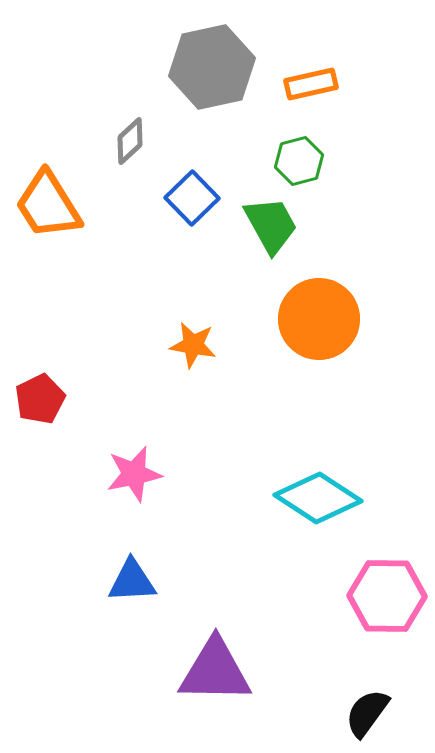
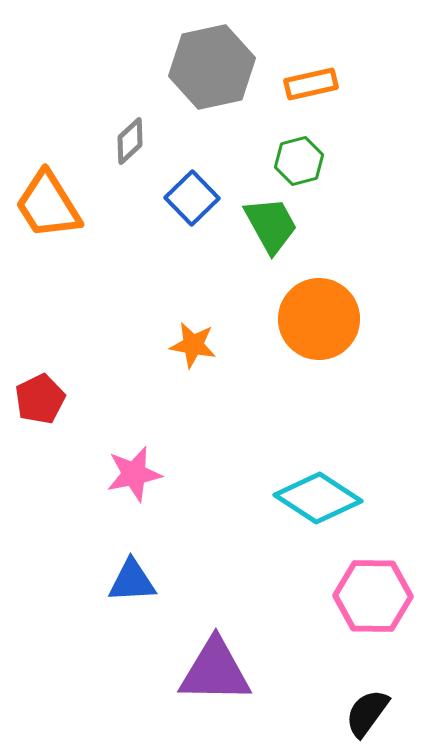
pink hexagon: moved 14 px left
